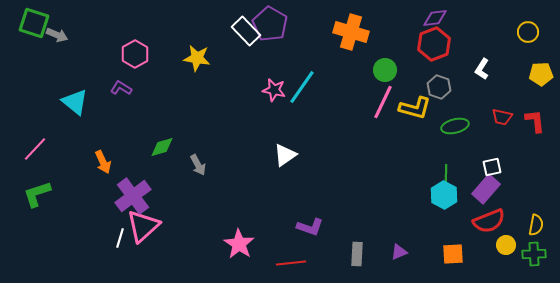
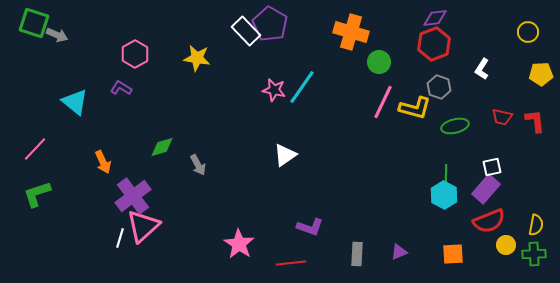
green circle at (385, 70): moved 6 px left, 8 px up
